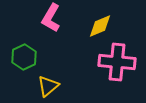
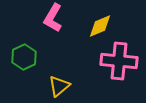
pink L-shape: moved 2 px right
pink cross: moved 2 px right, 1 px up
yellow triangle: moved 11 px right
